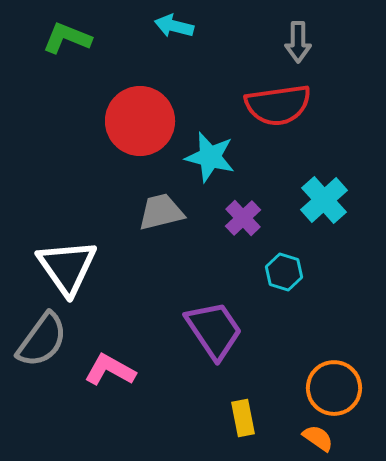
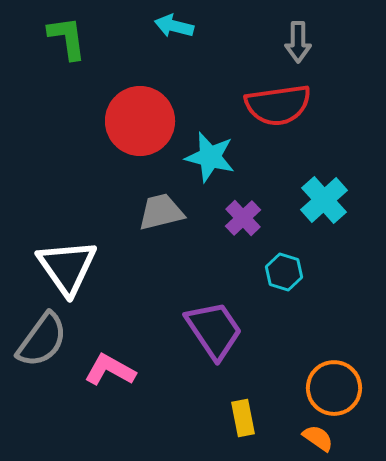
green L-shape: rotated 60 degrees clockwise
